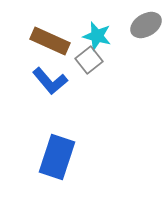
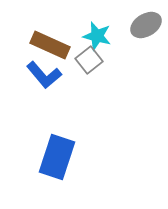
brown rectangle: moved 4 px down
blue L-shape: moved 6 px left, 6 px up
